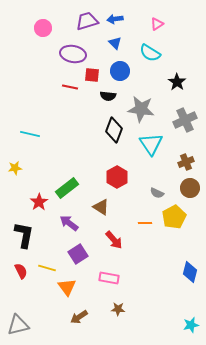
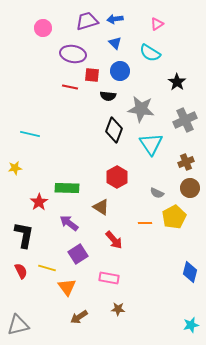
green rectangle: rotated 40 degrees clockwise
